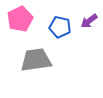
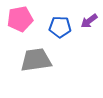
pink pentagon: rotated 15 degrees clockwise
blue pentagon: rotated 10 degrees counterclockwise
